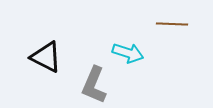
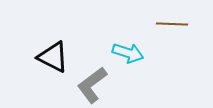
black triangle: moved 7 px right
gray L-shape: moved 2 px left; rotated 30 degrees clockwise
